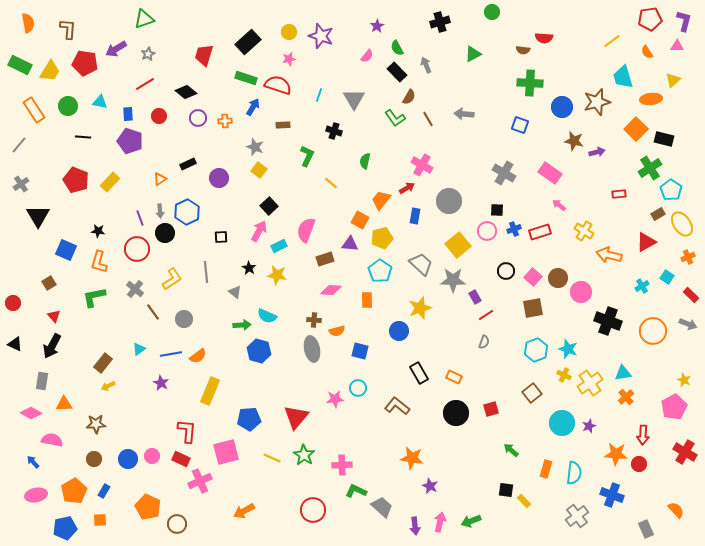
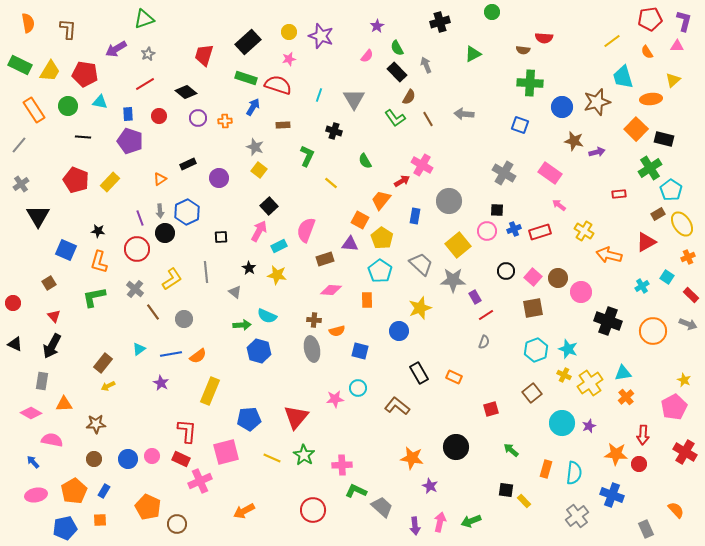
red pentagon at (85, 63): moved 11 px down
green semicircle at (365, 161): rotated 42 degrees counterclockwise
red arrow at (407, 188): moved 5 px left, 7 px up
yellow pentagon at (382, 238): rotated 25 degrees counterclockwise
black circle at (456, 413): moved 34 px down
